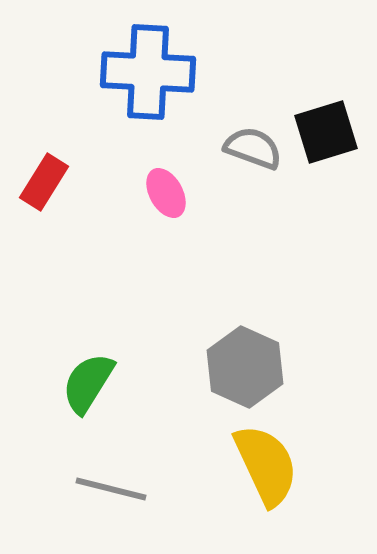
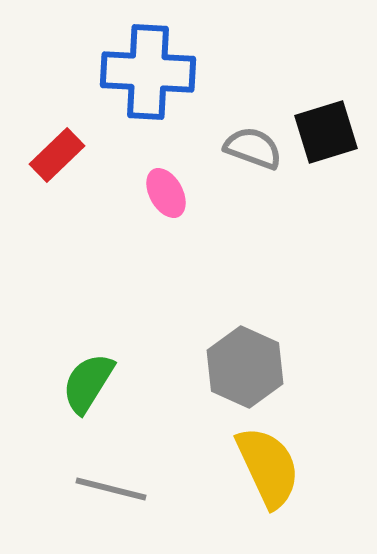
red rectangle: moved 13 px right, 27 px up; rotated 14 degrees clockwise
yellow semicircle: moved 2 px right, 2 px down
